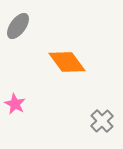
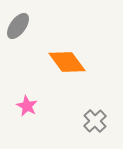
pink star: moved 12 px right, 2 px down
gray cross: moved 7 px left
